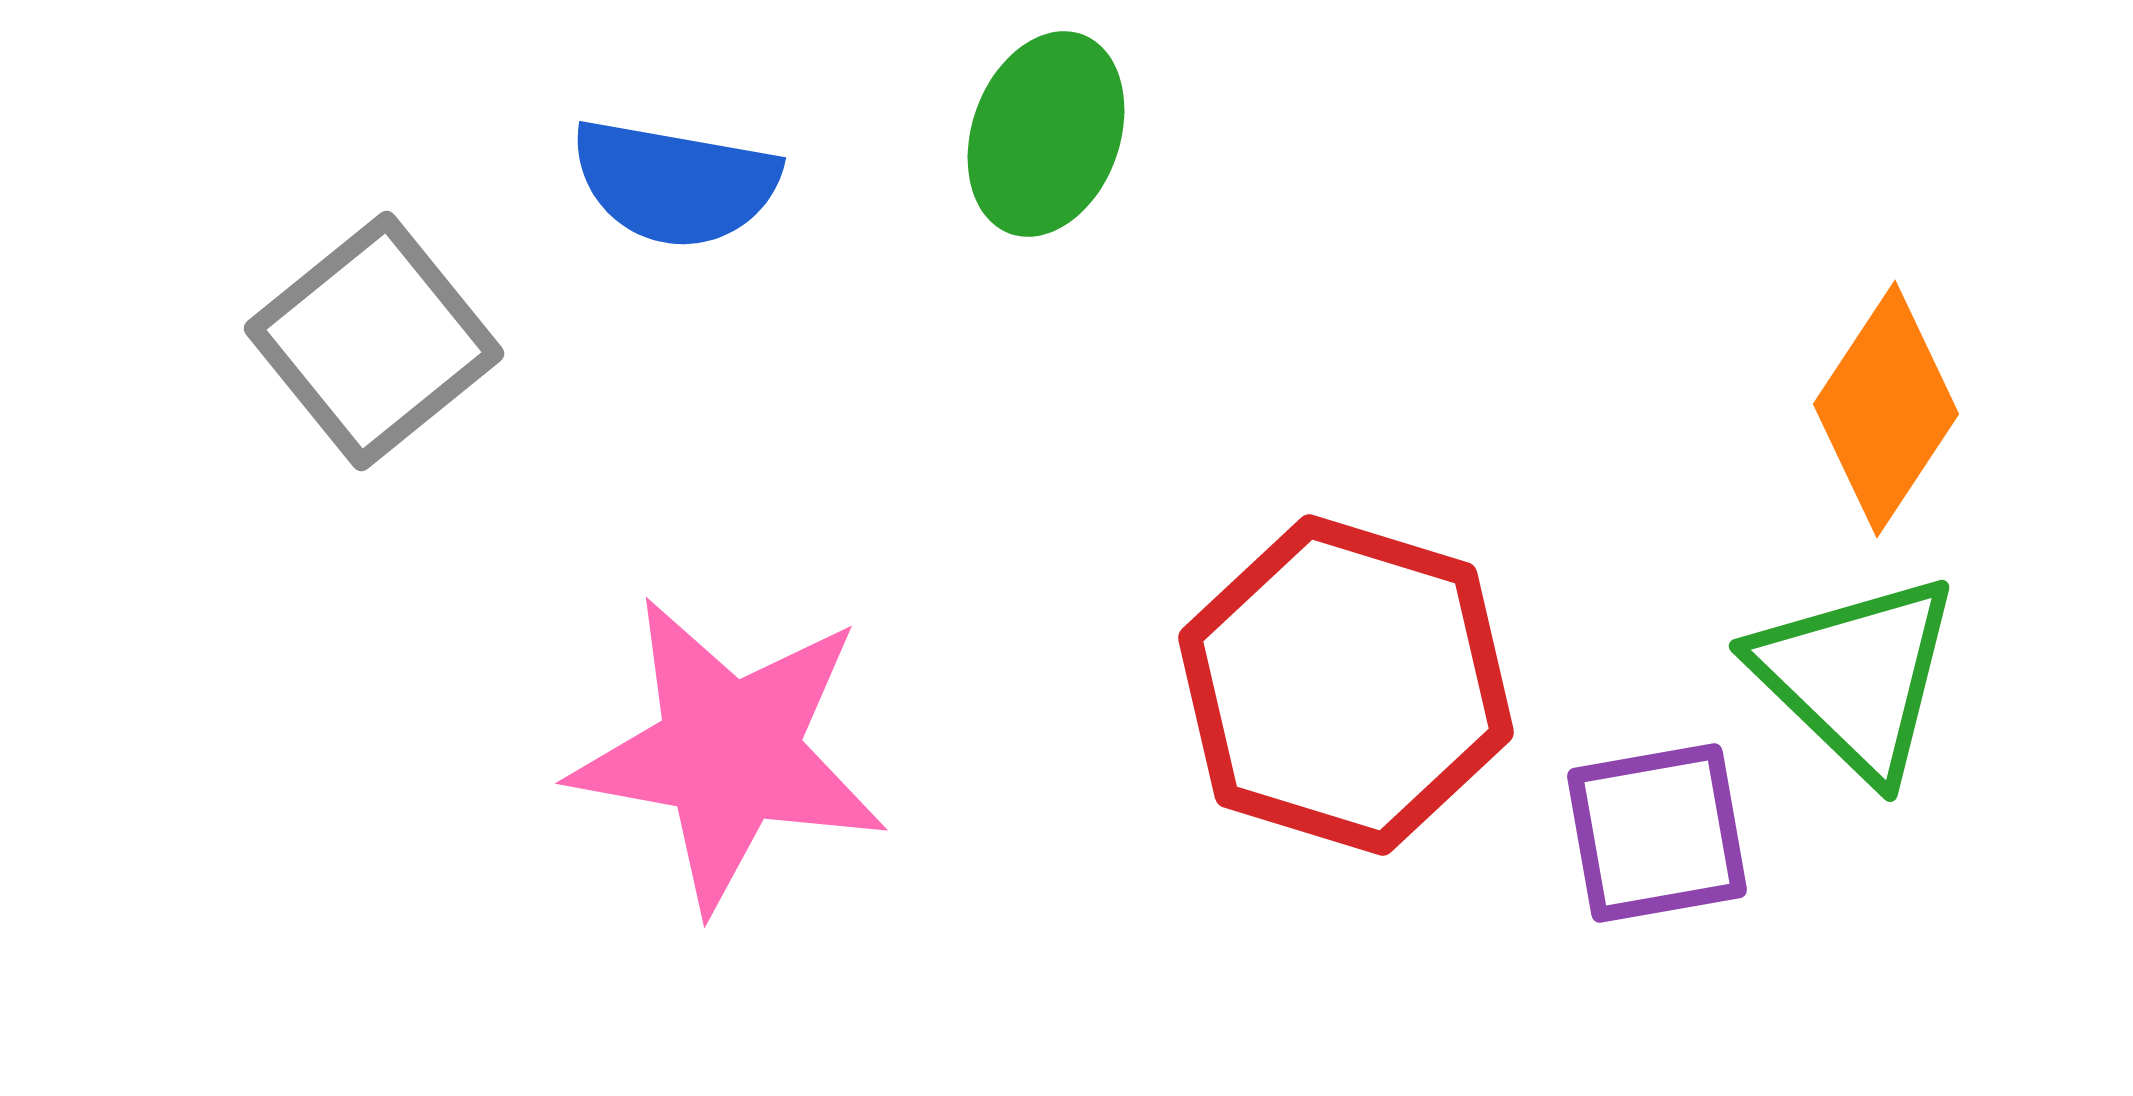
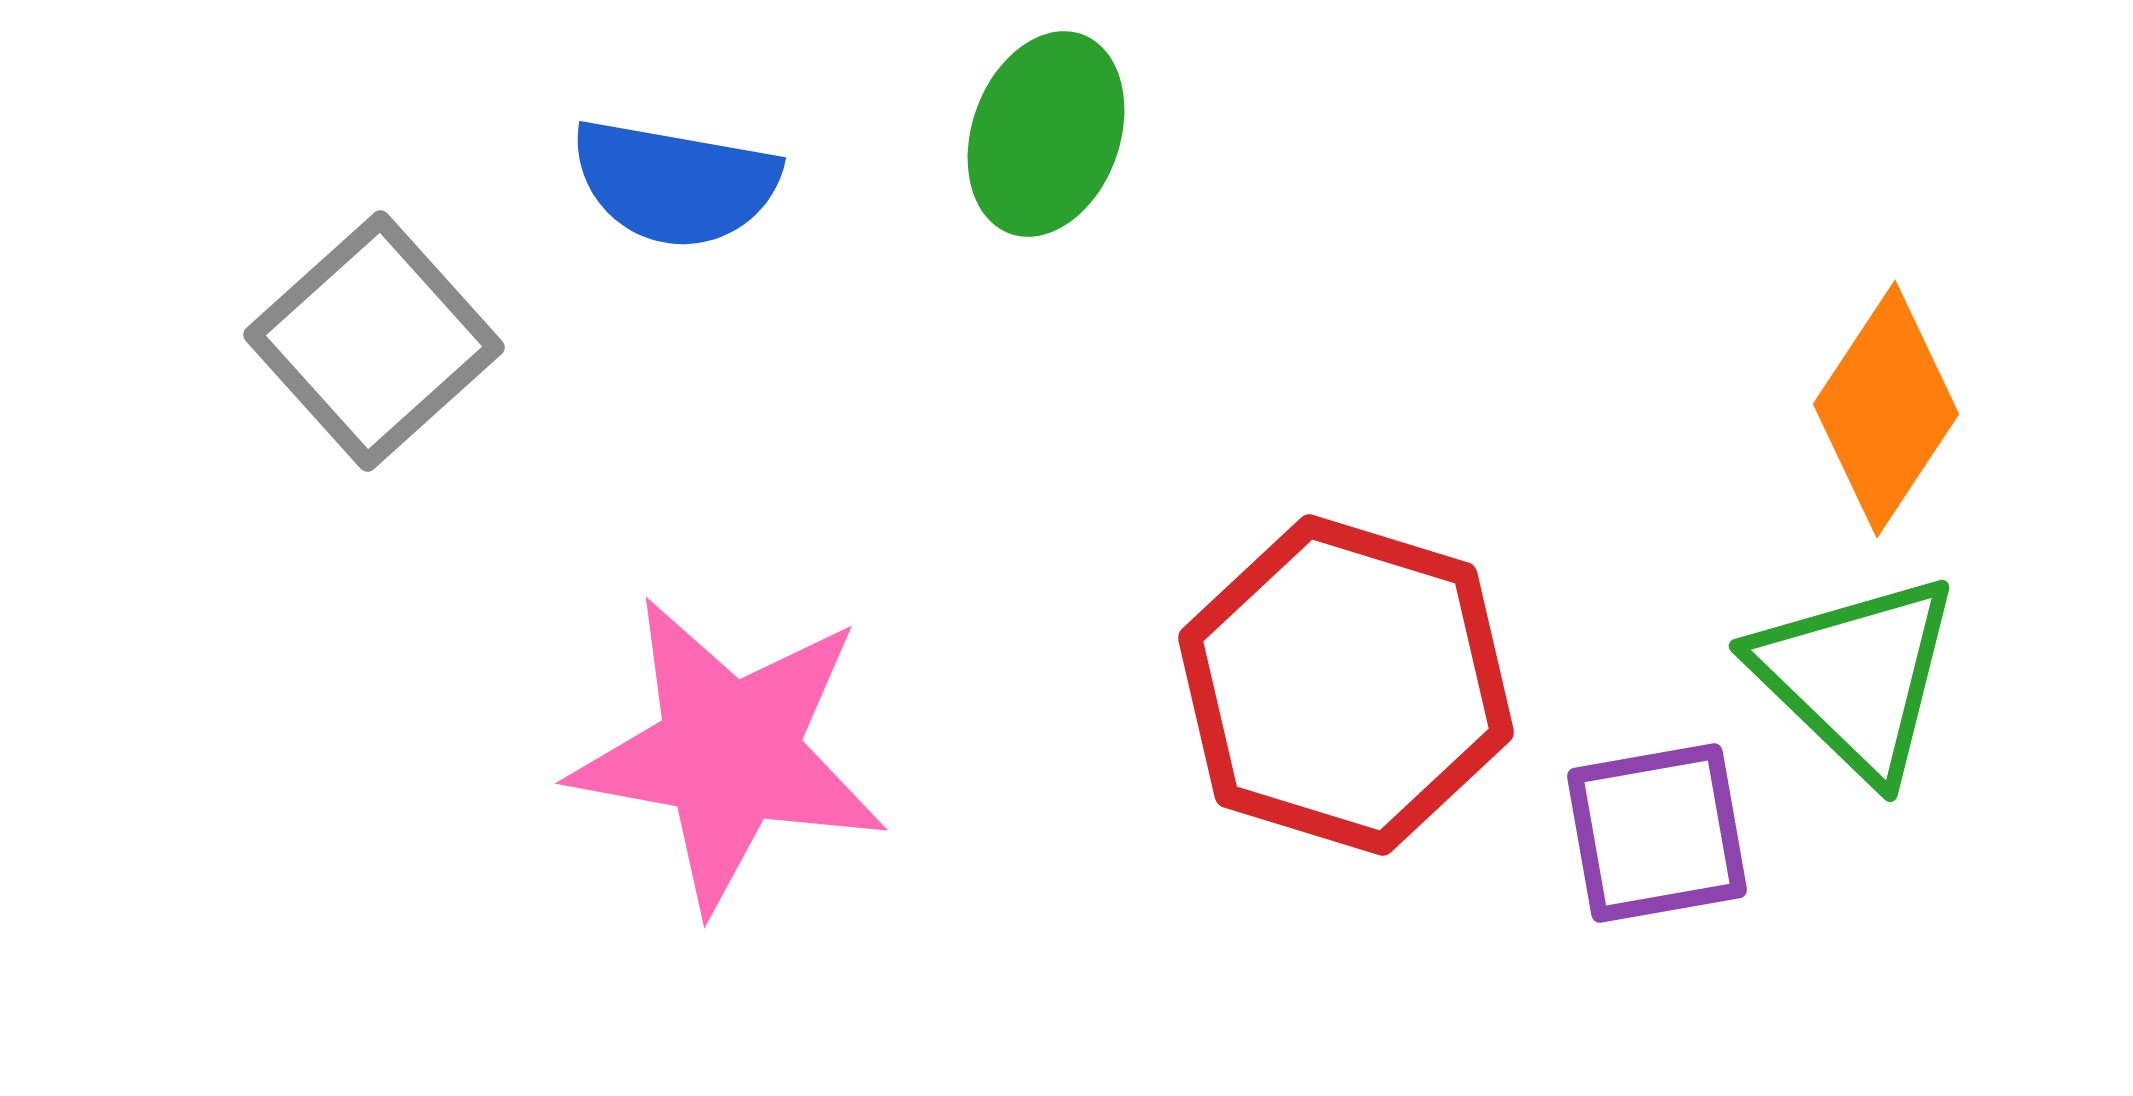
gray square: rotated 3 degrees counterclockwise
